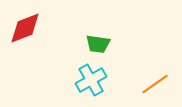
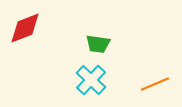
cyan cross: rotated 16 degrees counterclockwise
orange line: rotated 12 degrees clockwise
